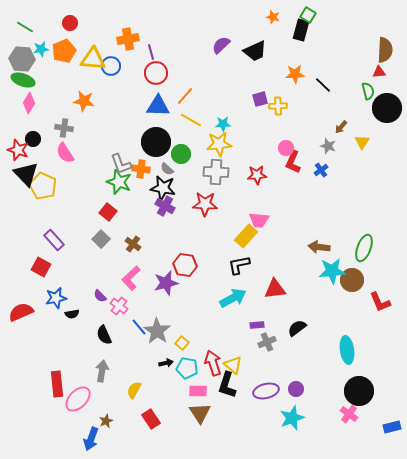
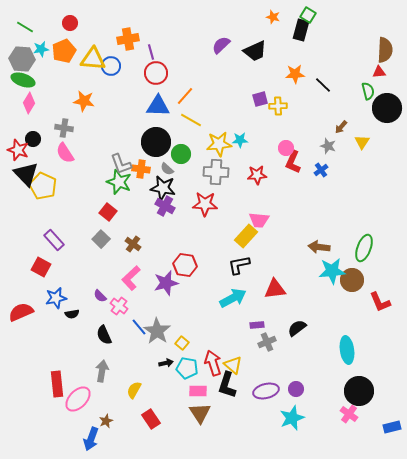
cyan star at (223, 124): moved 17 px right, 16 px down
